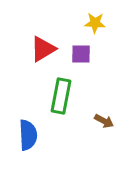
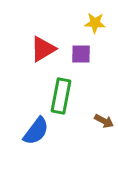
blue semicircle: moved 8 px right, 4 px up; rotated 40 degrees clockwise
